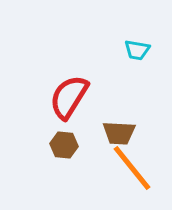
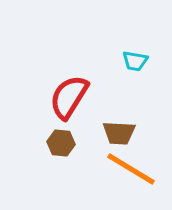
cyan trapezoid: moved 2 px left, 11 px down
brown hexagon: moved 3 px left, 2 px up
orange line: moved 1 px left, 1 px down; rotated 20 degrees counterclockwise
